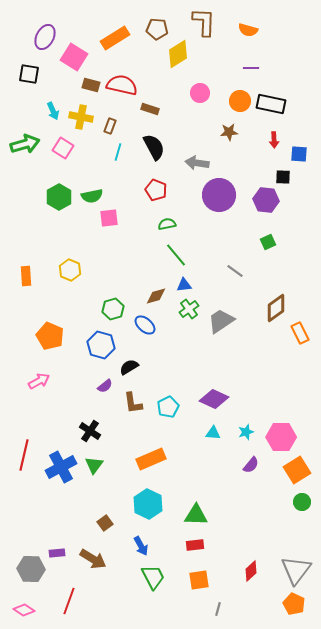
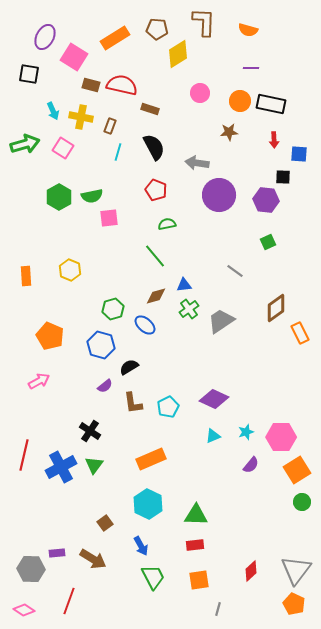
green line at (176, 255): moved 21 px left, 1 px down
cyan triangle at (213, 433): moved 3 px down; rotated 28 degrees counterclockwise
